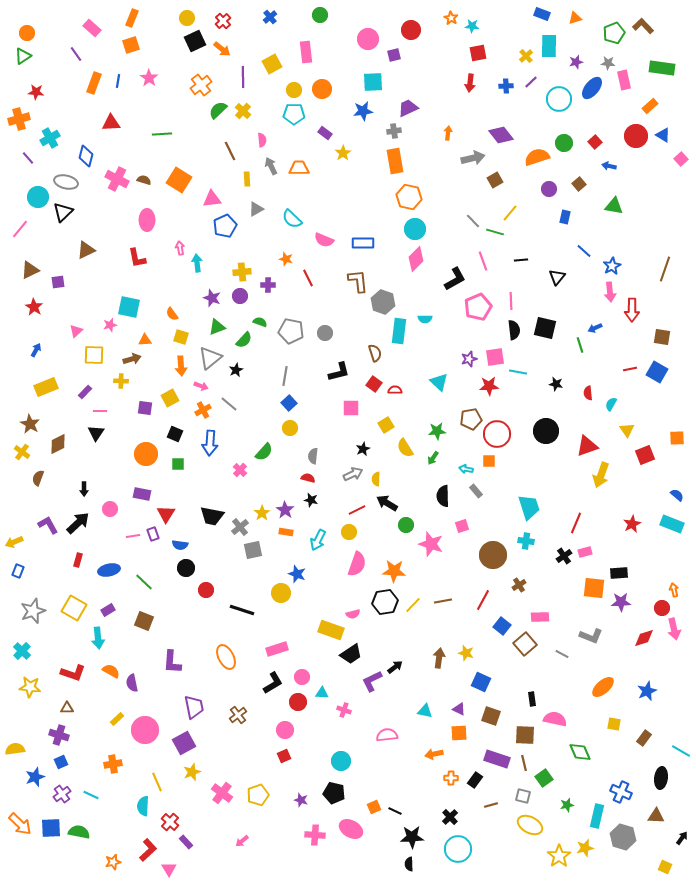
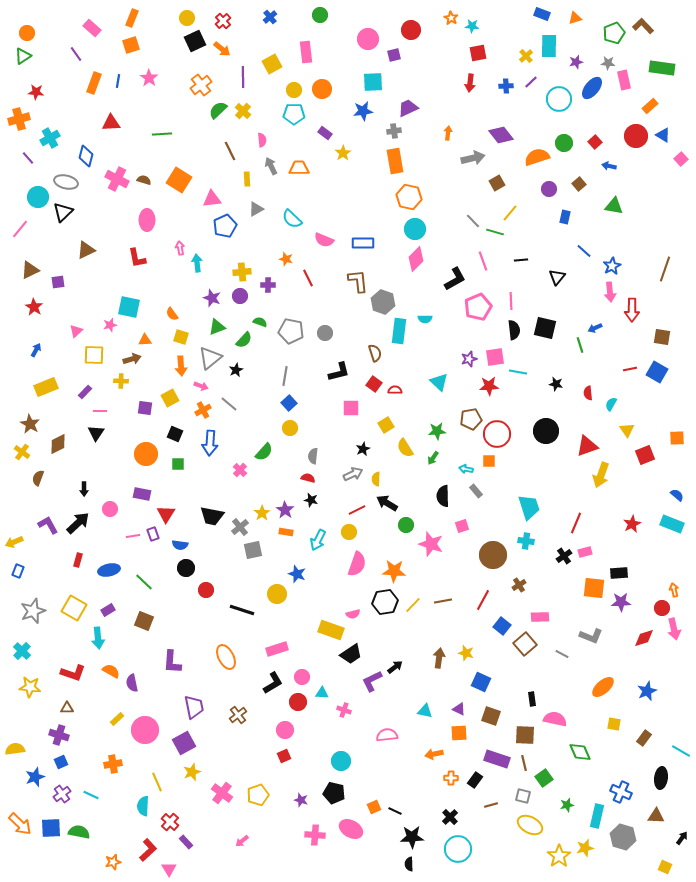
brown square at (495, 180): moved 2 px right, 3 px down
yellow circle at (281, 593): moved 4 px left, 1 px down
